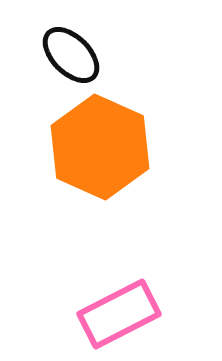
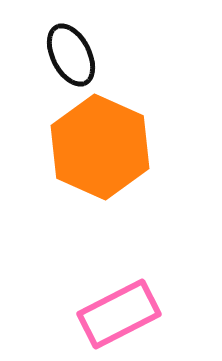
black ellipse: rotated 18 degrees clockwise
